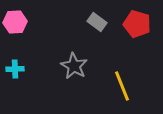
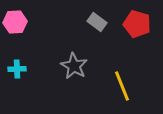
cyan cross: moved 2 px right
